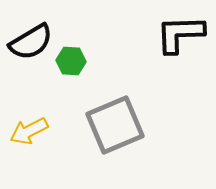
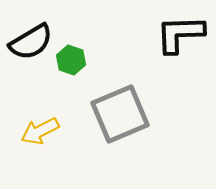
green hexagon: moved 1 px up; rotated 16 degrees clockwise
gray square: moved 5 px right, 11 px up
yellow arrow: moved 11 px right
